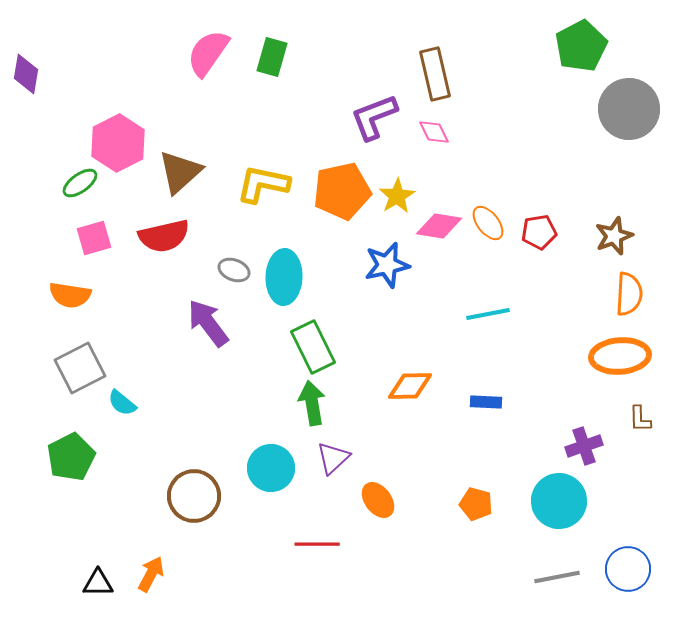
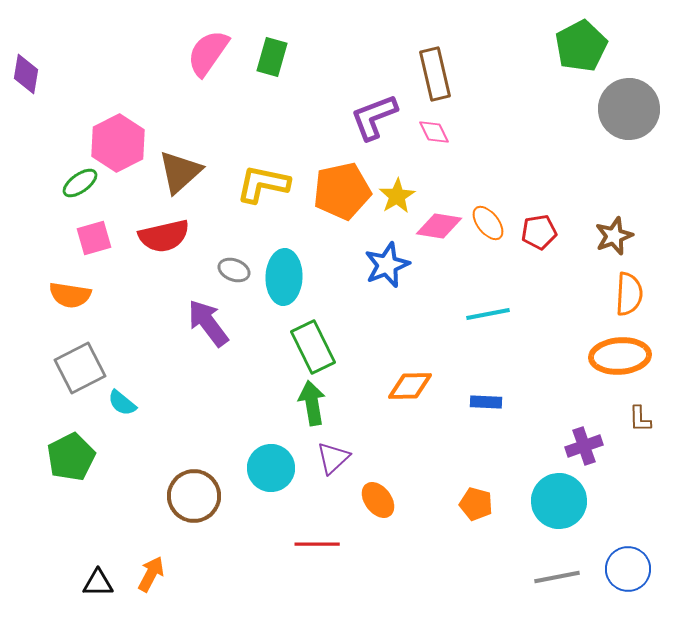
blue star at (387, 265): rotated 9 degrees counterclockwise
